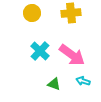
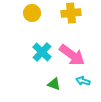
cyan cross: moved 2 px right, 1 px down
